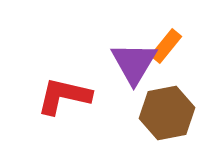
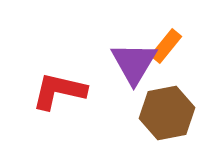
red L-shape: moved 5 px left, 5 px up
